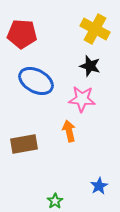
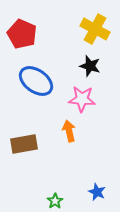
red pentagon: rotated 20 degrees clockwise
blue ellipse: rotated 8 degrees clockwise
blue star: moved 2 px left, 6 px down; rotated 18 degrees counterclockwise
